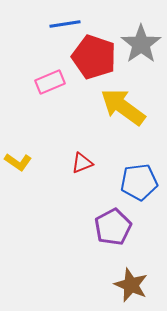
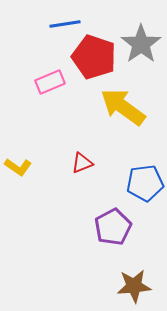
yellow L-shape: moved 5 px down
blue pentagon: moved 6 px right, 1 px down
brown star: moved 3 px right, 1 px down; rotated 28 degrees counterclockwise
